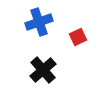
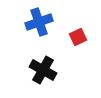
black cross: rotated 20 degrees counterclockwise
